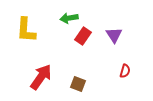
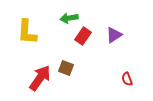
yellow L-shape: moved 1 px right, 2 px down
purple triangle: rotated 30 degrees clockwise
red semicircle: moved 2 px right, 8 px down; rotated 144 degrees clockwise
red arrow: moved 1 px left, 1 px down
brown square: moved 12 px left, 16 px up
